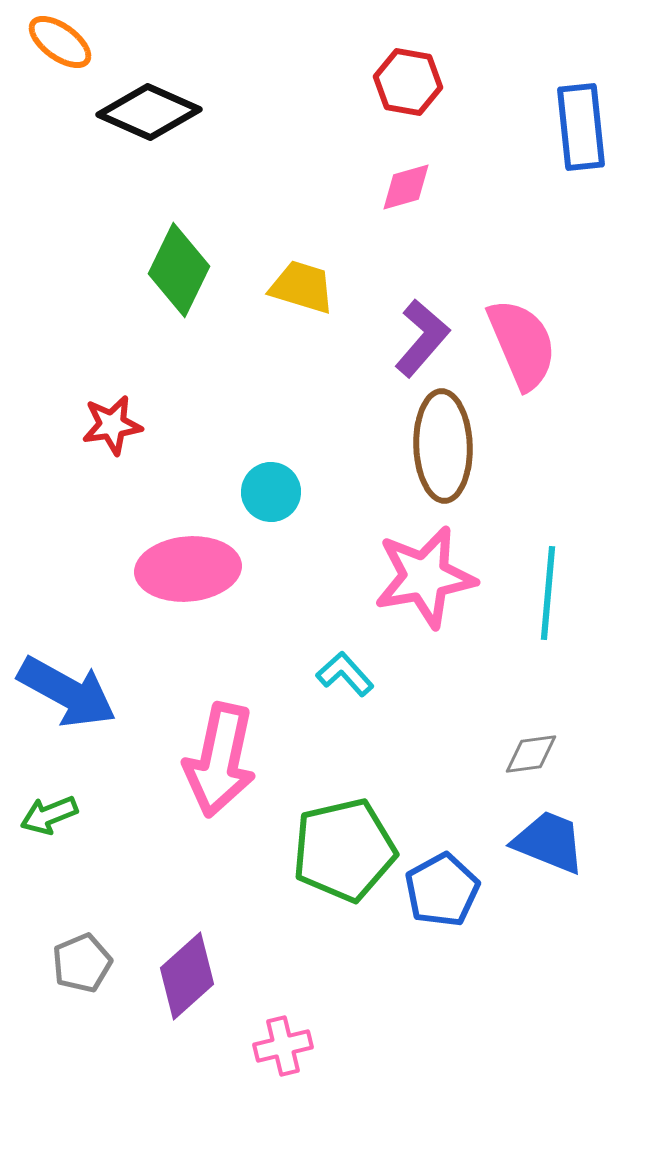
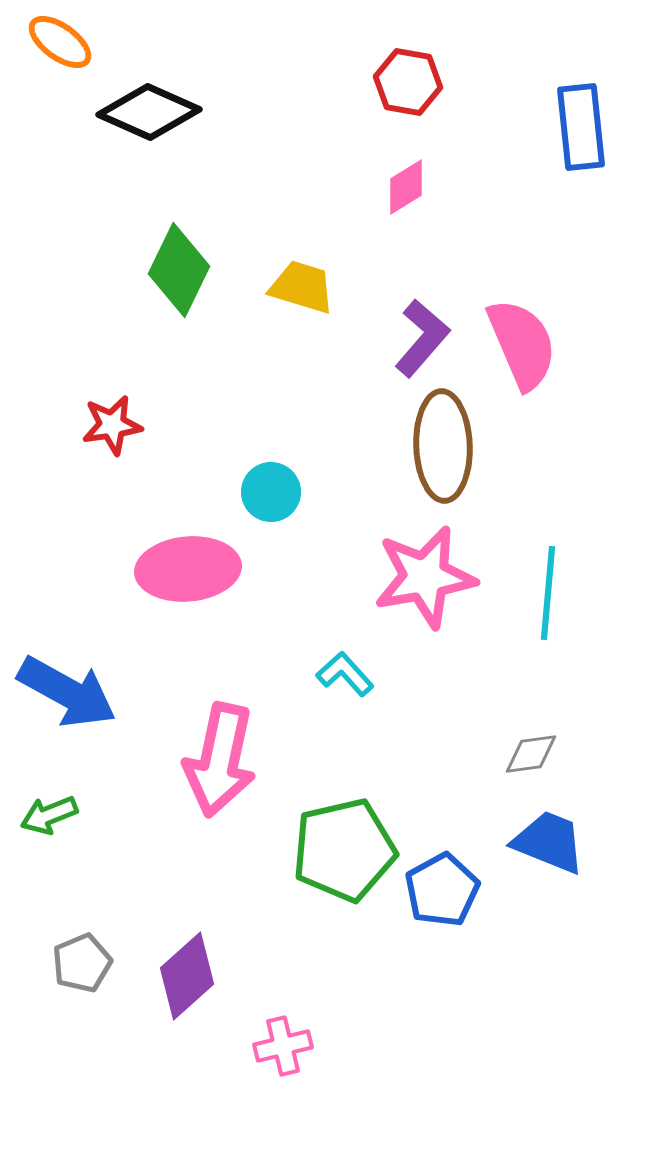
pink diamond: rotated 16 degrees counterclockwise
